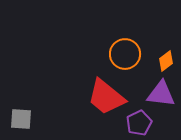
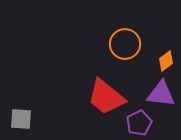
orange circle: moved 10 px up
